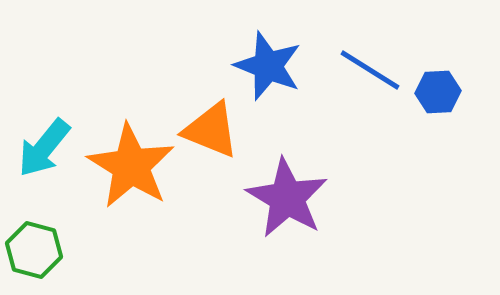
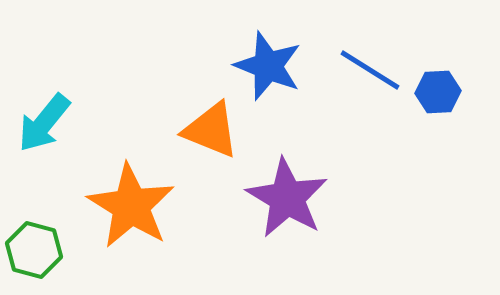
cyan arrow: moved 25 px up
orange star: moved 40 px down
